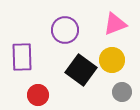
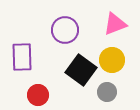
gray circle: moved 15 px left
